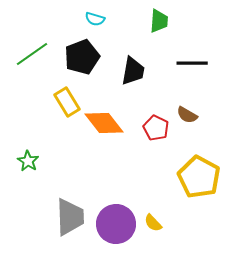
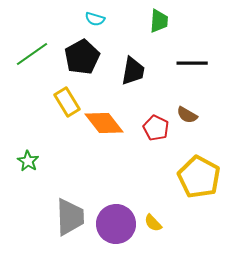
black pentagon: rotated 8 degrees counterclockwise
